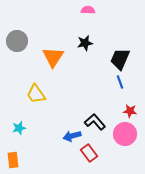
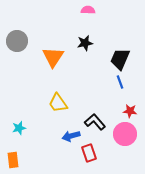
yellow trapezoid: moved 22 px right, 9 px down
blue arrow: moved 1 px left
red rectangle: rotated 18 degrees clockwise
